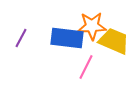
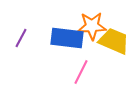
pink line: moved 5 px left, 5 px down
